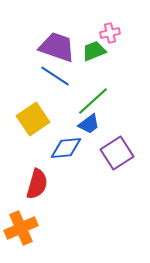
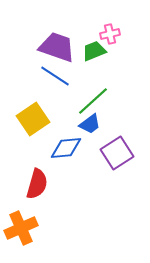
pink cross: moved 1 px down
blue trapezoid: moved 1 px right
